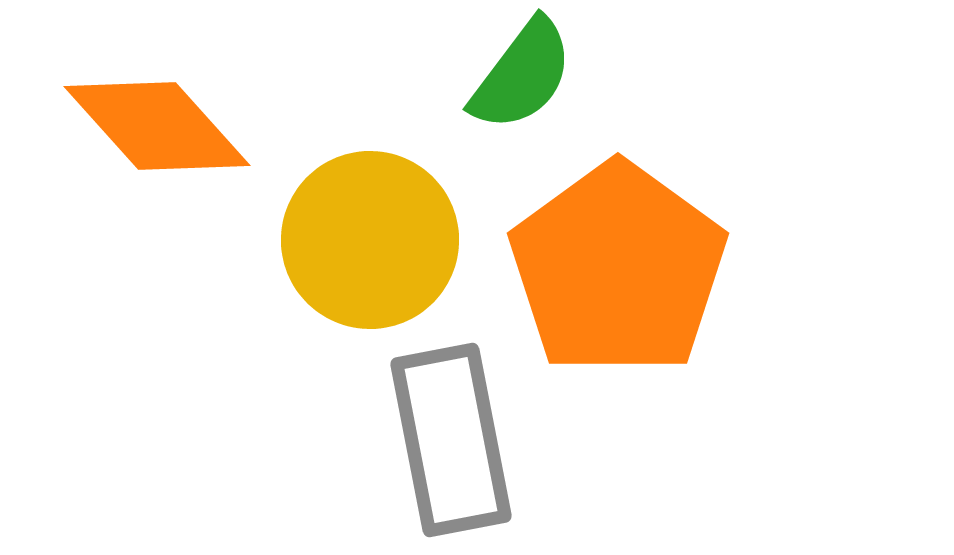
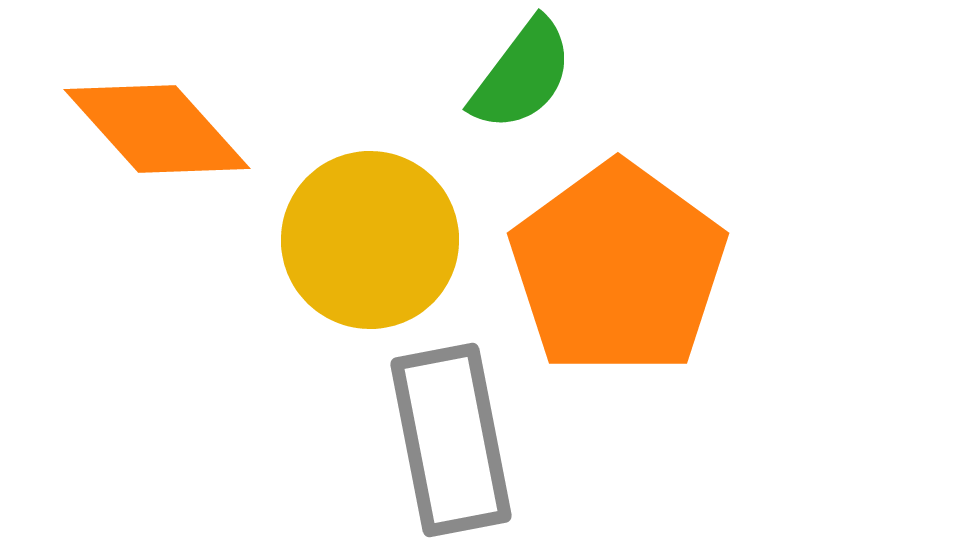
orange diamond: moved 3 px down
